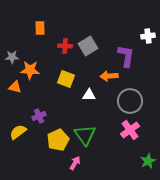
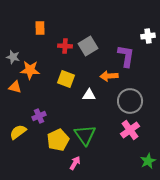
gray star: moved 1 px right; rotated 16 degrees clockwise
